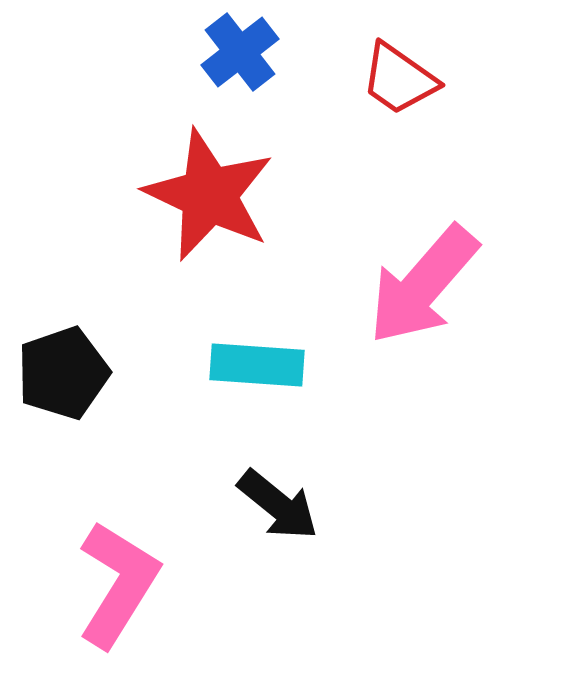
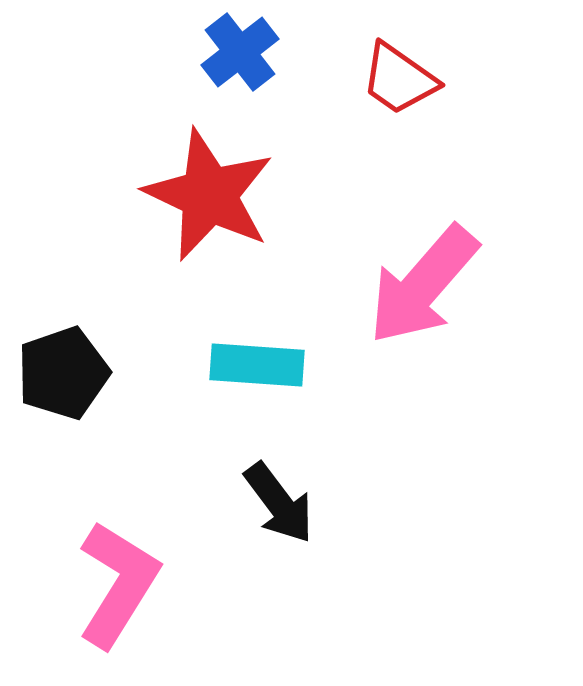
black arrow: moved 1 px right, 2 px up; rotated 14 degrees clockwise
